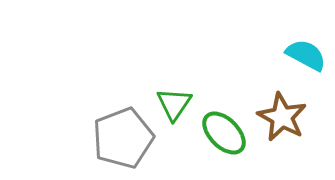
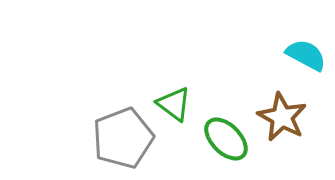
green triangle: rotated 27 degrees counterclockwise
green ellipse: moved 2 px right, 6 px down
